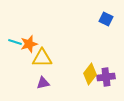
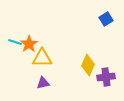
blue square: rotated 32 degrees clockwise
orange star: rotated 18 degrees counterclockwise
yellow diamond: moved 2 px left, 9 px up; rotated 15 degrees counterclockwise
